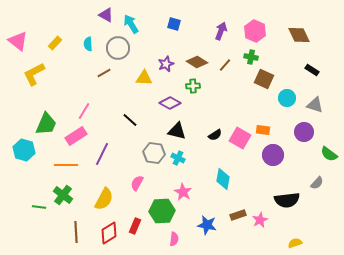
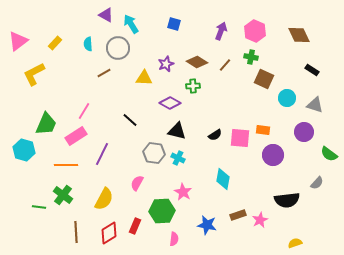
pink triangle at (18, 41): rotated 45 degrees clockwise
pink square at (240, 138): rotated 25 degrees counterclockwise
